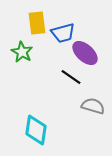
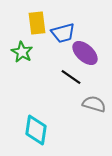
gray semicircle: moved 1 px right, 2 px up
